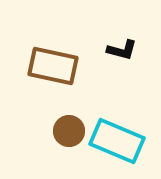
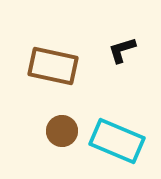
black L-shape: rotated 148 degrees clockwise
brown circle: moved 7 px left
